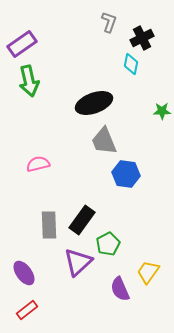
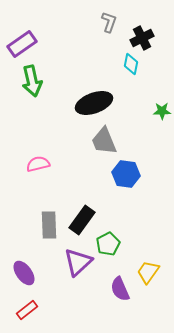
green arrow: moved 3 px right
